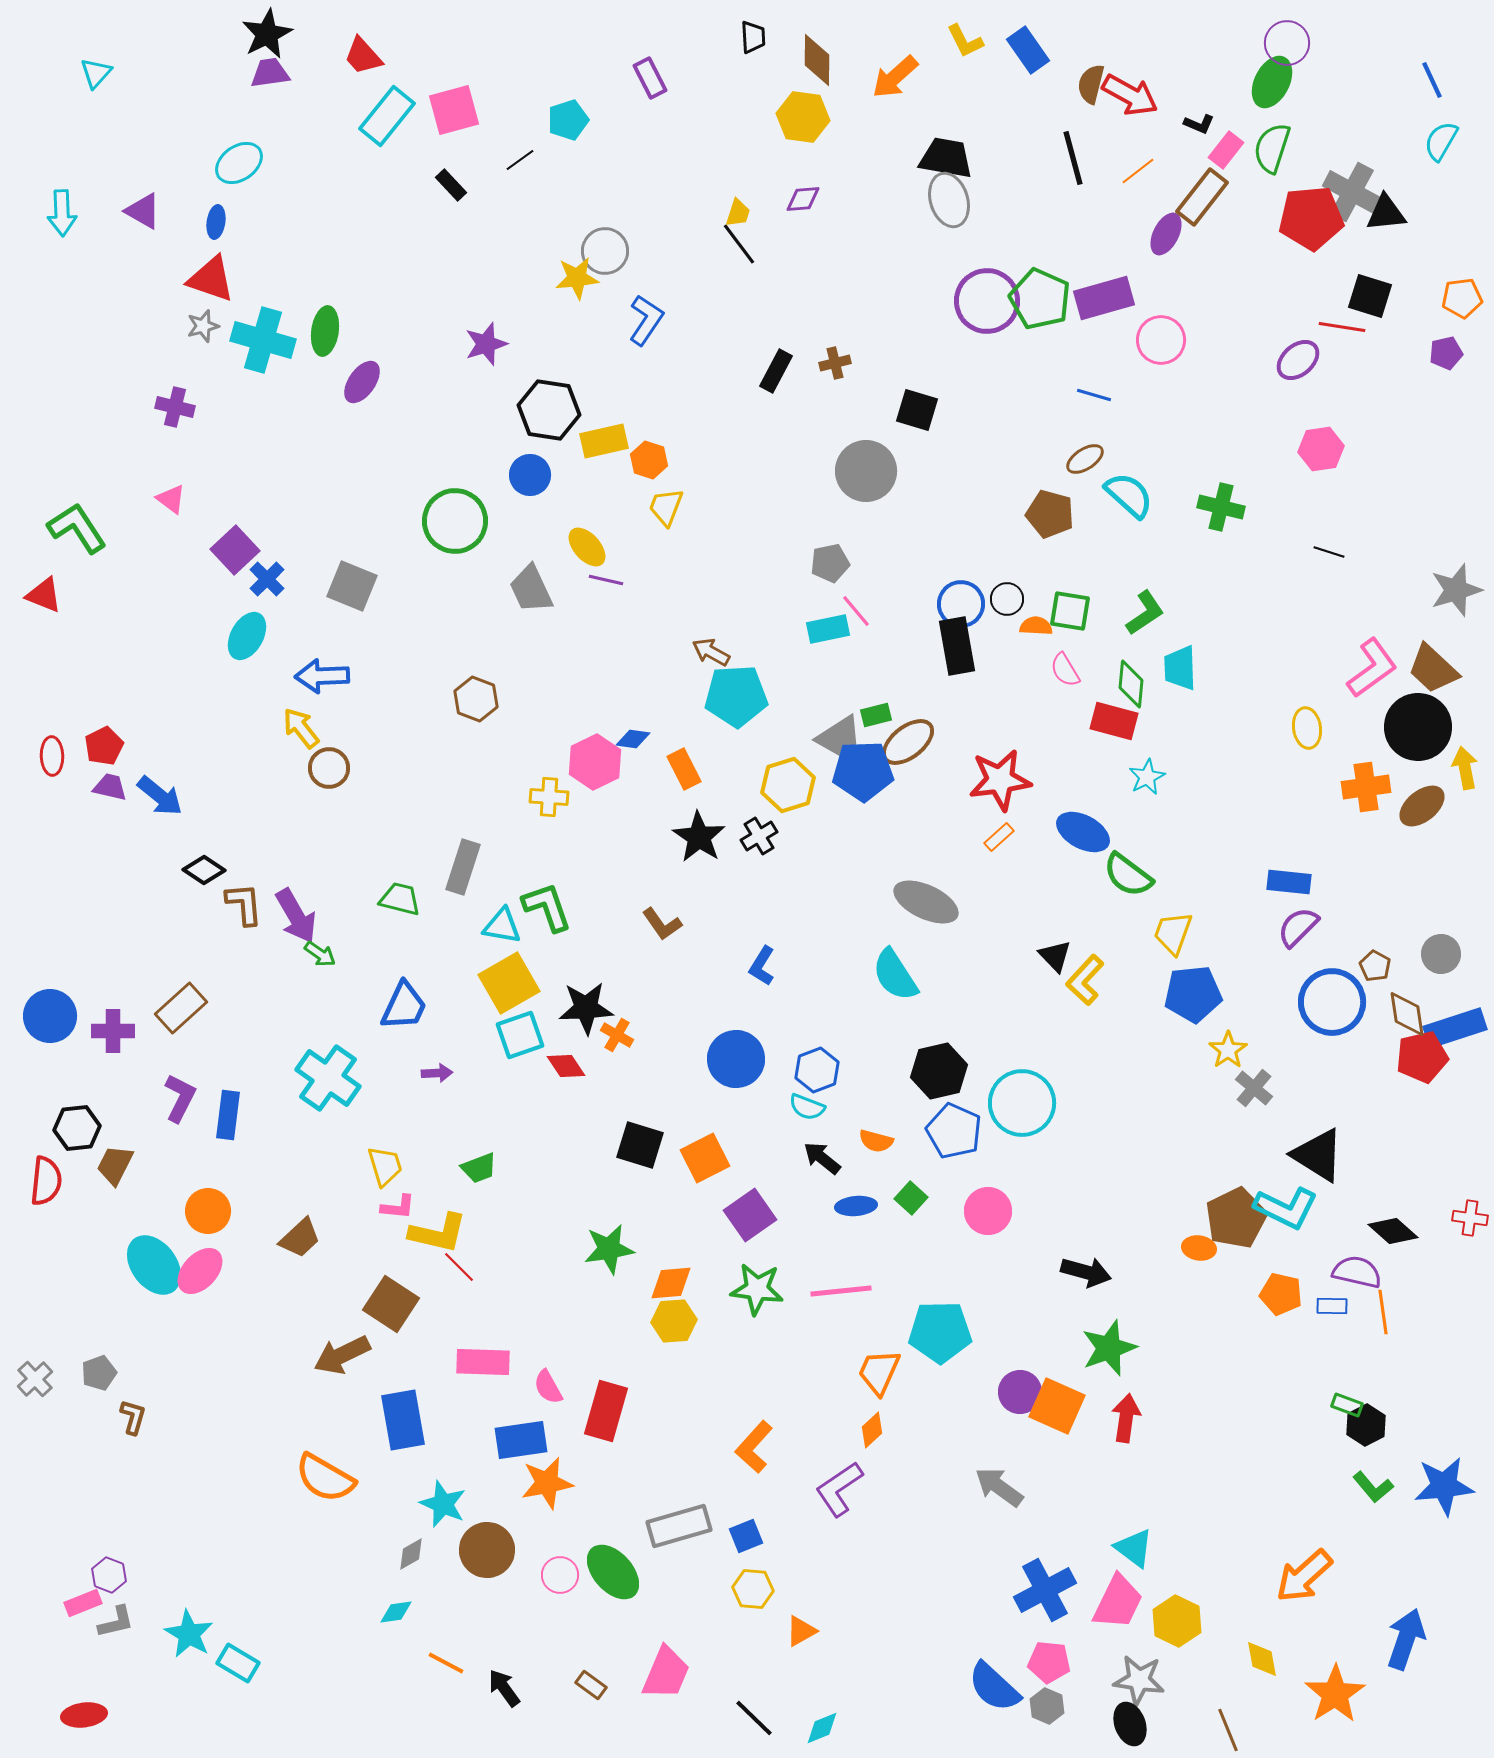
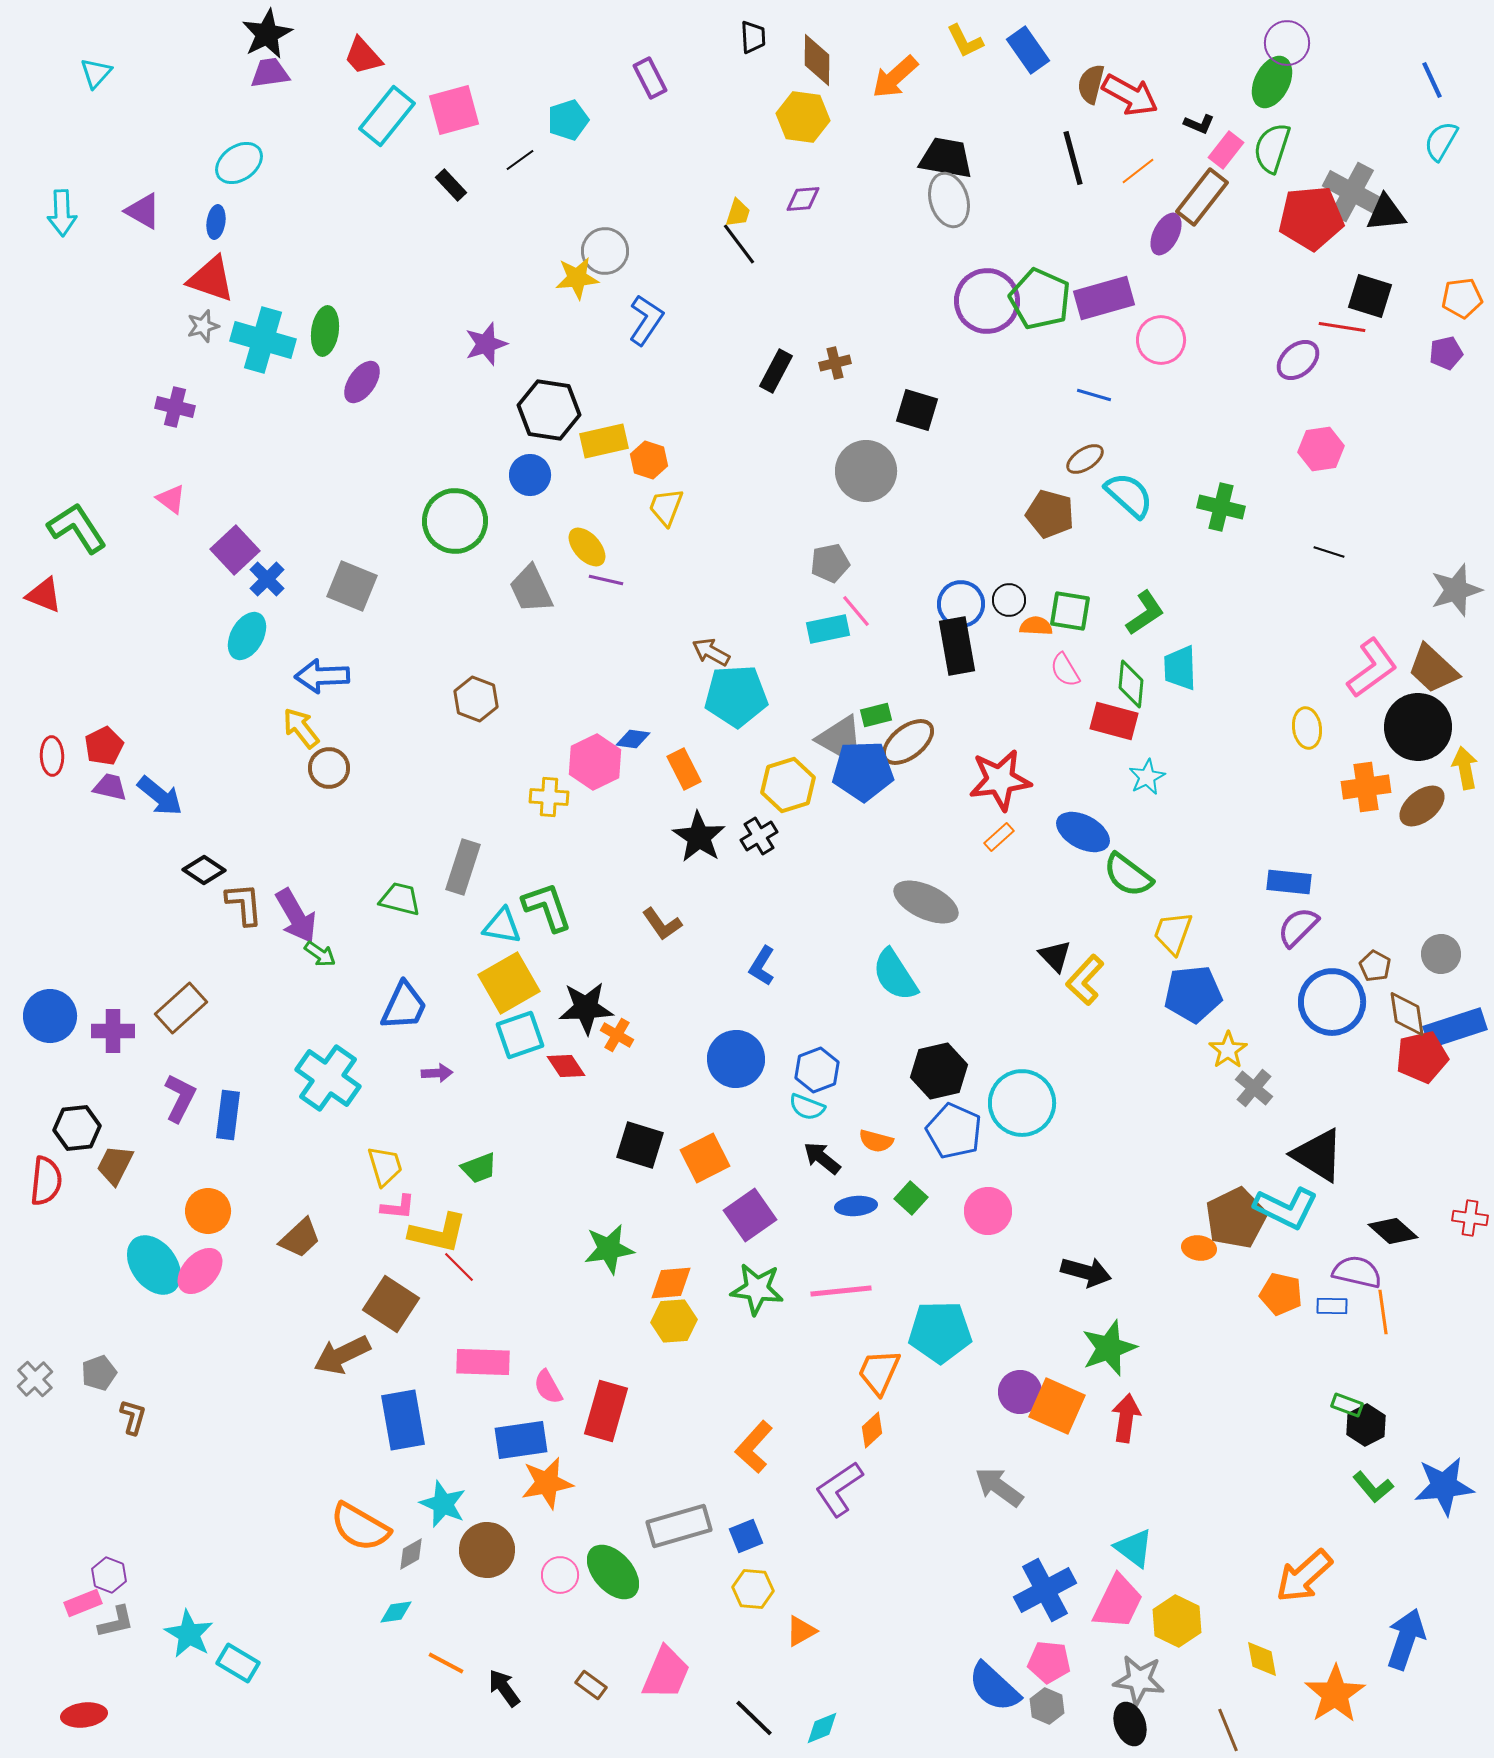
black circle at (1007, 599): moved 2 px right, 1 px down
orange semicircle at (325, 1478): moved 35 px right, 49 px down
